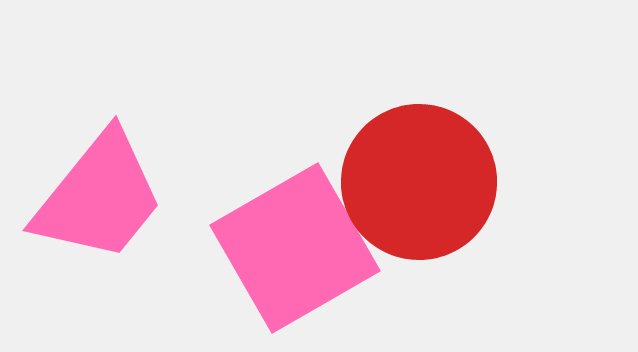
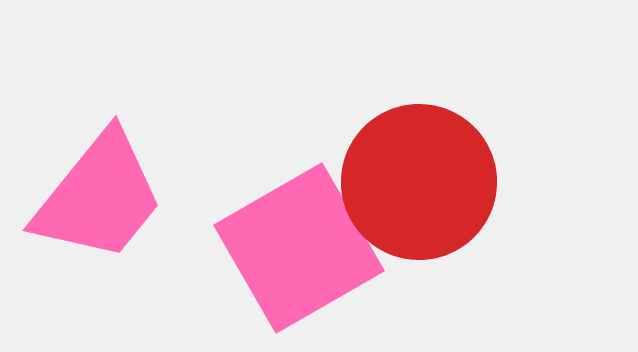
pink square: moved 4 px right
